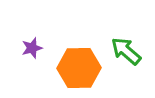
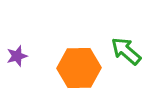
purple star: moved 15 px left, 8 px down
